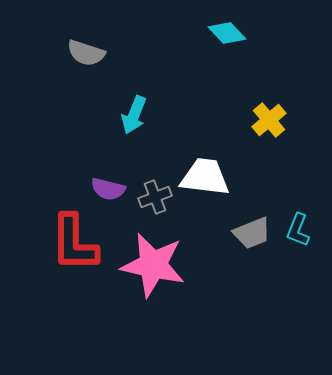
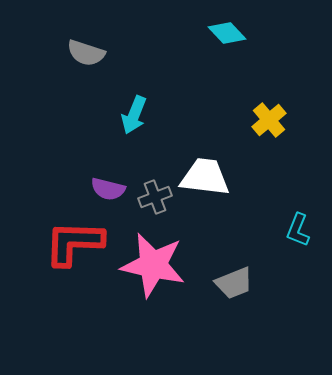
gray trapezoid: moved 18 px left, 50 px down
red L-shape: rotated 92 degrees clockwise
